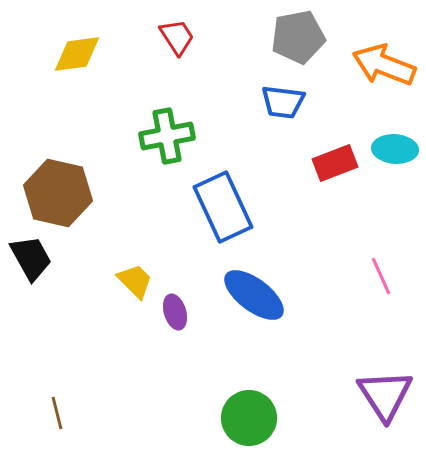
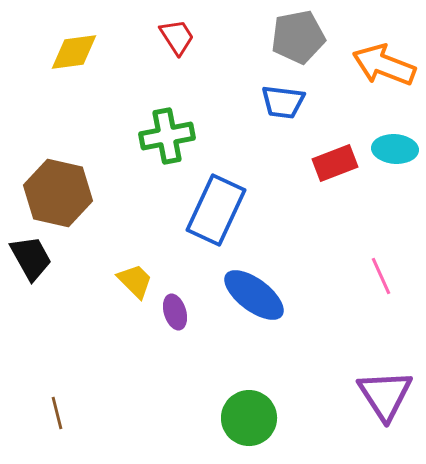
yellow diamond: moved 3 px left, 2 px up
blue rectangle: moved 7 px left, 3 px down; rotated 50 degrees clockwise
